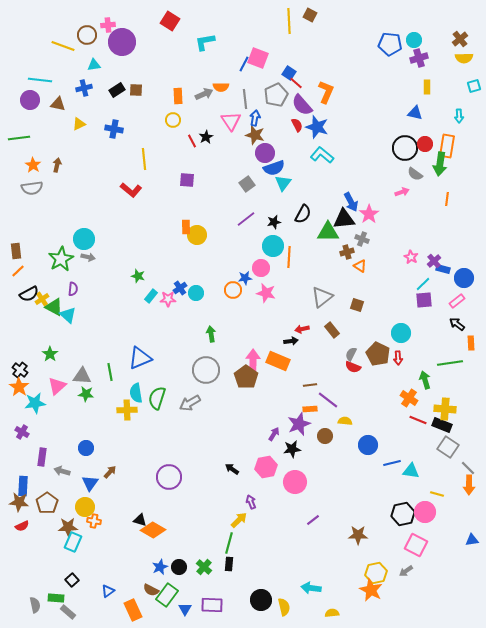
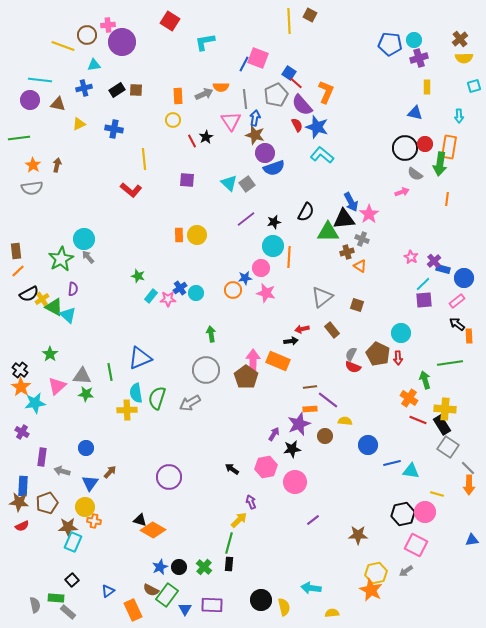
orange rectangle at (447, 146): moved 2 px right, 1 px down
cyan triangle at (283, 183): moved 54 px left; rotated 24 degrees counterclockwise
black semicircle at (303, 214): moved 3 px right, 2 px up
orange rectangle at (186, 227): moved 7 px left, 8 px down
gray arrow at (88, 257): rotated 144 degrees counterclockwise
orange rectangle at (471, 343): moved 2 px left, 7 px up
brown line at (310, 385): moved 2 px down
orange star at (19, 387): moved 2 px right
black rectangle at (442, 425): rotated 36 degrees clockwise
brown pentagon at (47, 503): rotated 15 degrees clockwise
